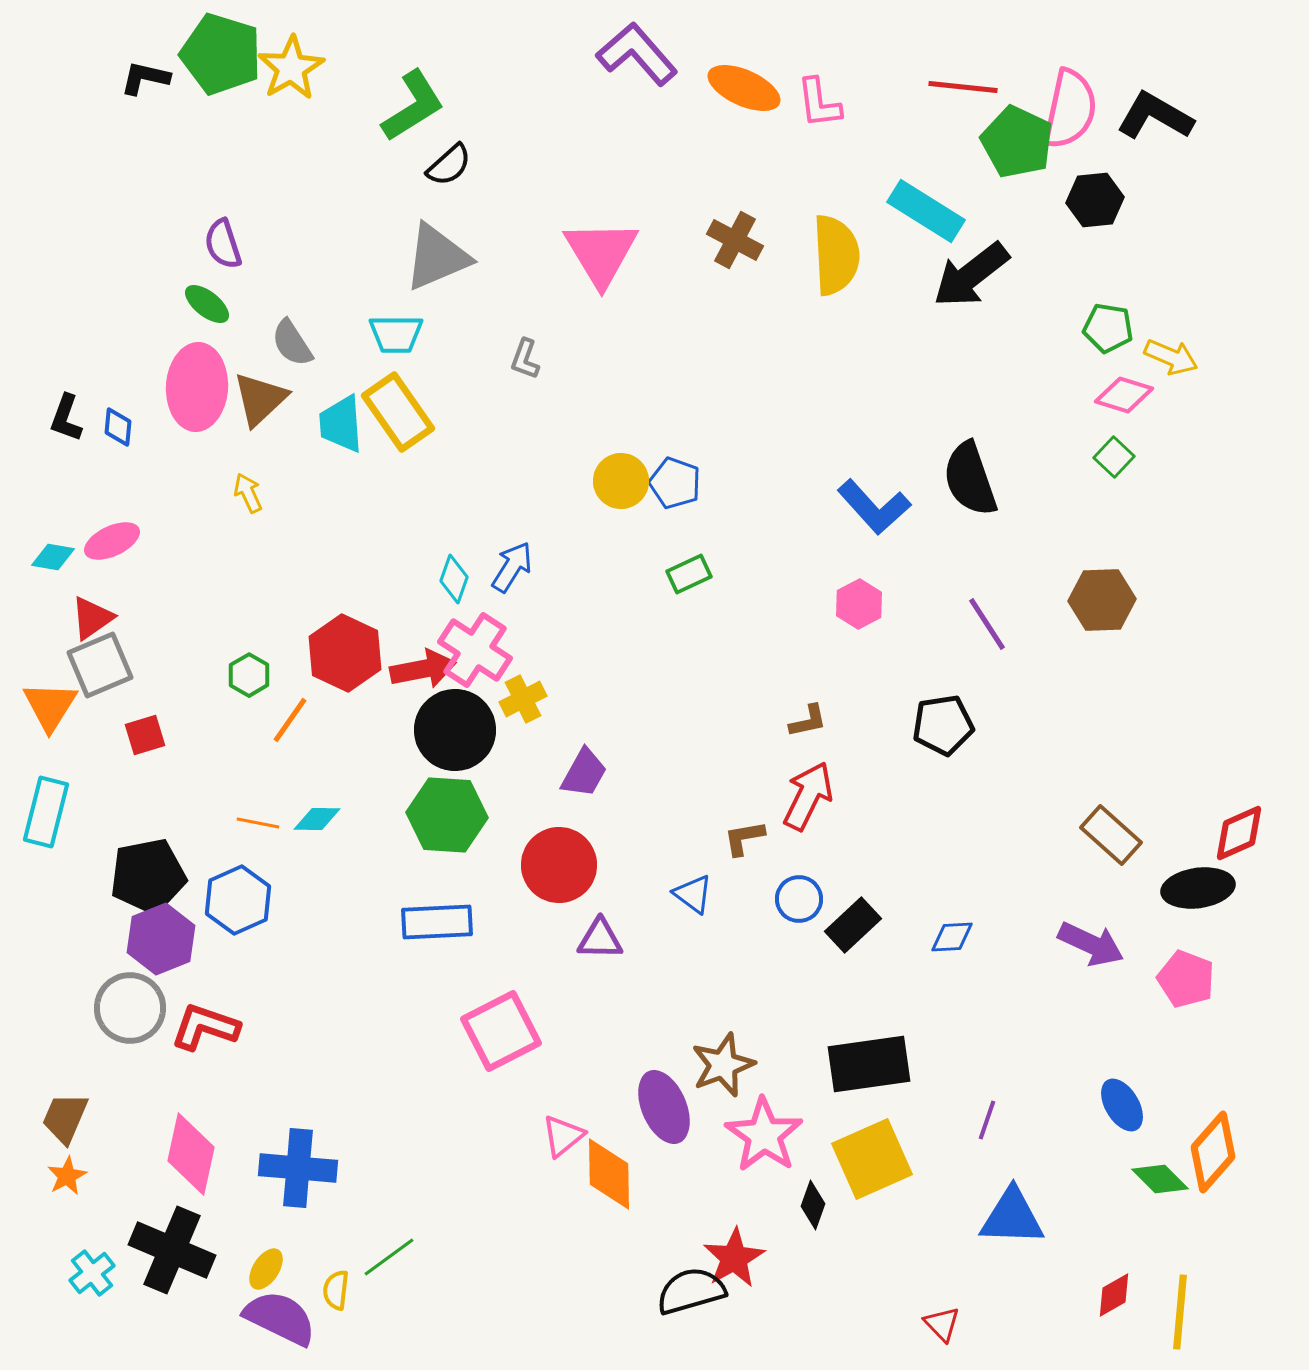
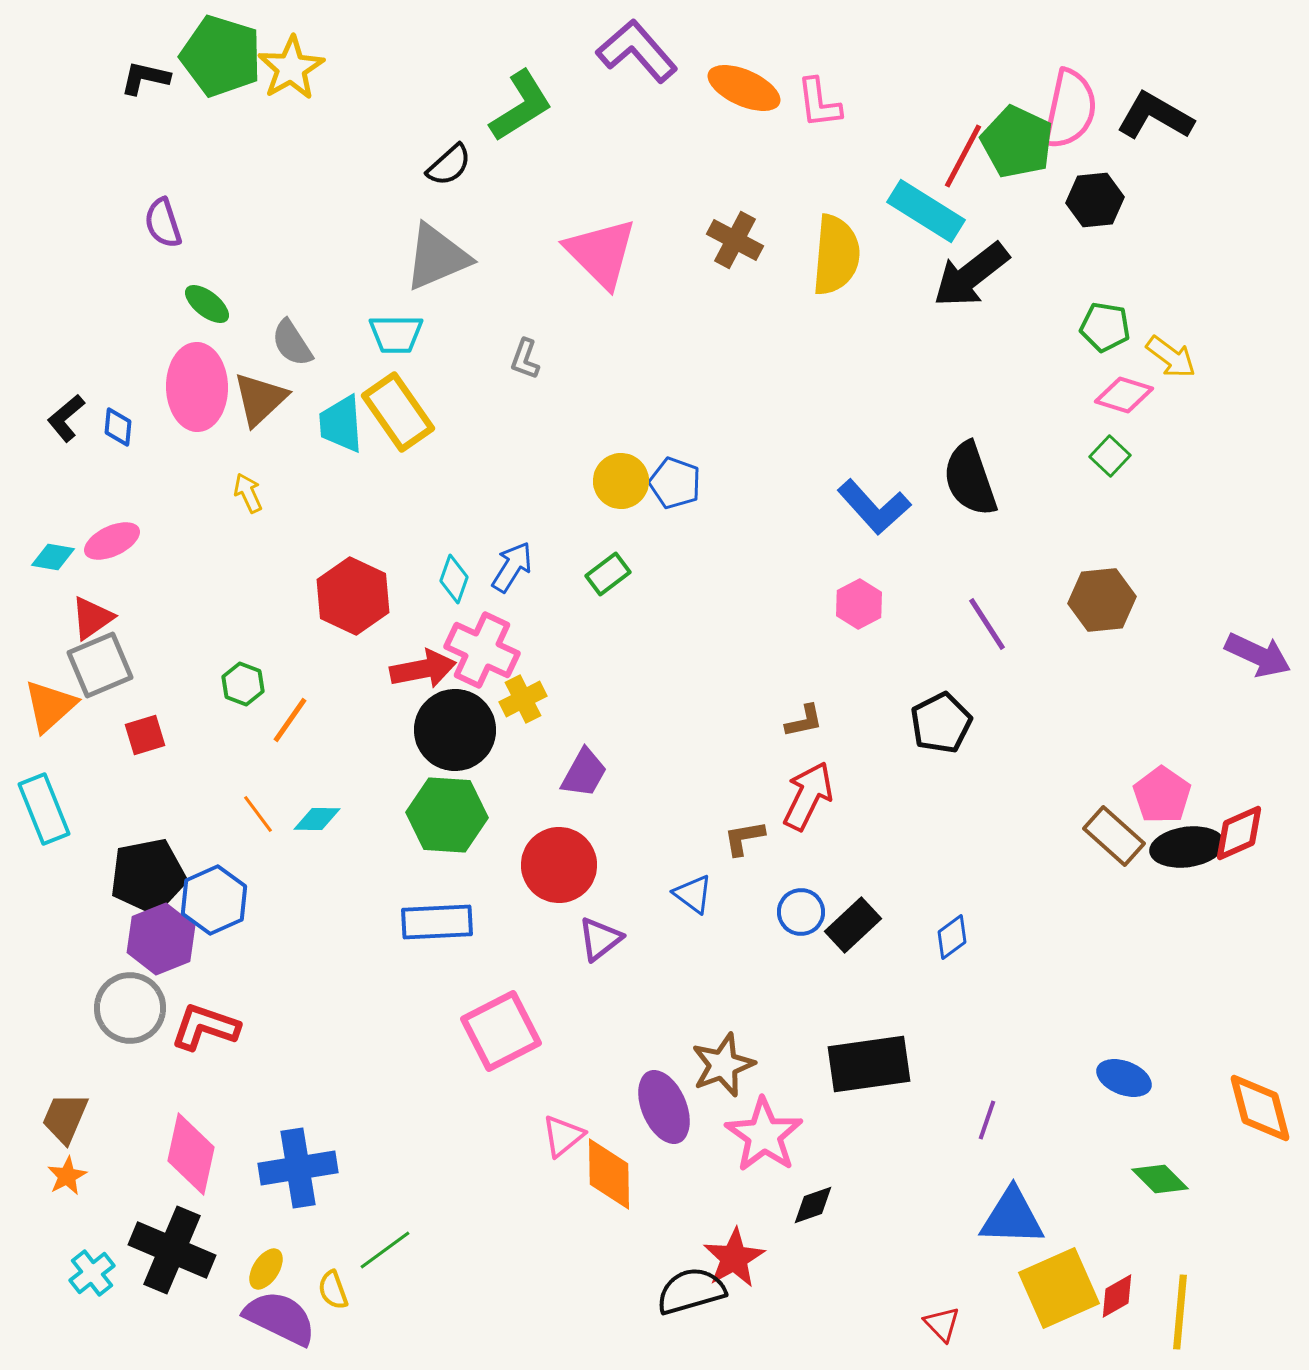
green pentagon at (221, 54): moved 2 px down
purple L-shape at (637, 54): moved 3 px up
red line at (963, 87): moved 69 px down; rotated 68 degrees counterclockwise
green L-shape at (413, 106): moved 108 px right
purple semicircle at (223, 244): moved 60 px left, 21 px up
pink triangle at (601, 253): rotated 14 degrees counterclockwise
yellow semicircle at (836, 255): rotated 8 degrees clockwise
green pentagon at (1108, 328): moved 3 px left, 1 px up
yellow arrow at (1171, 357): rotated 14 degrees clockwise
pink ellipse at (197, 387): rotated 4 degrees counterclockwise
black L-shape at (66, 418): rotated 30 degrees clockwise
green square at (1114, 457): moved 4 px left, 1 px up
green rectangle at (689, 574): moved 81 px left; rotated 12 degrees counterclockwise
brown hexagon at (1102, 600): rotated 4 degrees counterclockwise
pink cross at (475, 650): moved 7 px right; rotated 8 degrees counterclockwise
red hexagon at (345, 653): moved 8 px right, 57 px up
green hexagon at (249, 675): moved 6 px left, 9 px down; rotated 9 degrees counterclockwise
orange triangle at (50, 706): rotated 16 degrees clockwise
brown L-shape at (808, 721): moved 4 px left
black pentagon at (943, 725): moved 2 px left, 2 px up; rotated 18 degrees counterclockwise
cyan rectangle at (46, 812): moved 2 px left, 3 px up; rotated 36 degrees counterclockwise
orange line at (258, 823): moved 9 px up; rotated 42 degrees clockwise
brown rectangle at (1111, 835): moved 3 px right, 1 px down
black ellipse at (1198, 888): moved 11 px left, 41 px up
blue circle at (799, 899): moved 2 px right, 13 px down
blue hexagon at (238, 900): moved 24 px left
blue diamond at (952, 937): rotated 33 degrees counterclockwise
purple triangle at (600, 939): rotated 39 degrees counterclockwise
purple arrow at (1091, 944): moved 167 px right, 289 px up
pink pentagon at (1186, 979): moved 24 px left, 184 px up; rotated 14 degrees clockwise
blue ellipse at (1122, 1105): moved 2 px right, 27 px up; rotated 38 degrees counterclockwise
orange diamond at (1213, 1152): moved 47 px right, 44 px up; rotated 56 degrees counterclockwise
yellow square at (872, 1159): moved 187 px right, 129 px down
blue cross at (298, 1168): rotated 14 degrees counterclockwise
black diamond at (813, 1205): rotated 51 degrees clockwise
green line at (389, 1257): moved 4 px left, 7 px up
yellow semicircle at (336, 1290): moved 3 px left; rotated 27 degrees counterclockwise
red diamond at (1114, 1295): moved 3 px right, 1 px down
